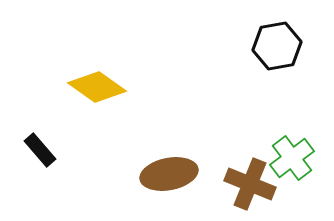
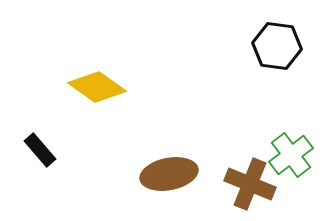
black hexagon: rotated 18 degrees clockwise
green cross: moved 1 px left, 3 px up
